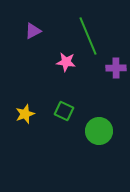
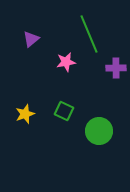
purple triangle: moved 2 px left, 8 px down; rotated 12 degrees counterclockwise
green line: moved 1 px right, 2 px up
pink star: rotated 18 degrees counterclockwise
